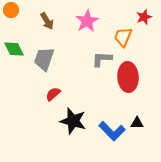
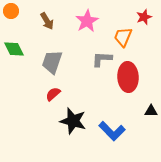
orange circle: moved 1 px down
gray trapezoid: moved 8 px right, 3 px down
black triangle: moved 14 px right, 12 px up
